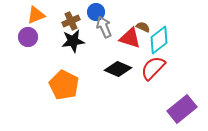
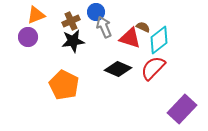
purple rectangle: rotated 8 degrees counterclockwise
